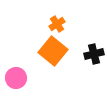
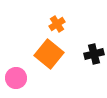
orange square: moved 4 px left, 3 px down
